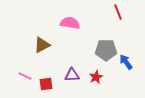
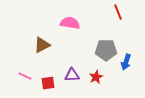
blue arrow: rotated 126 degrees counterclockwise
red square: moved 2 px right, 1 px up
